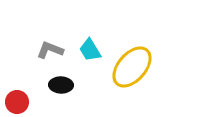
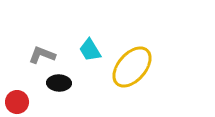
gray L-shape: moved 8 px left, 5 px down
black ellipse: moved 2 px left, 2 px up
